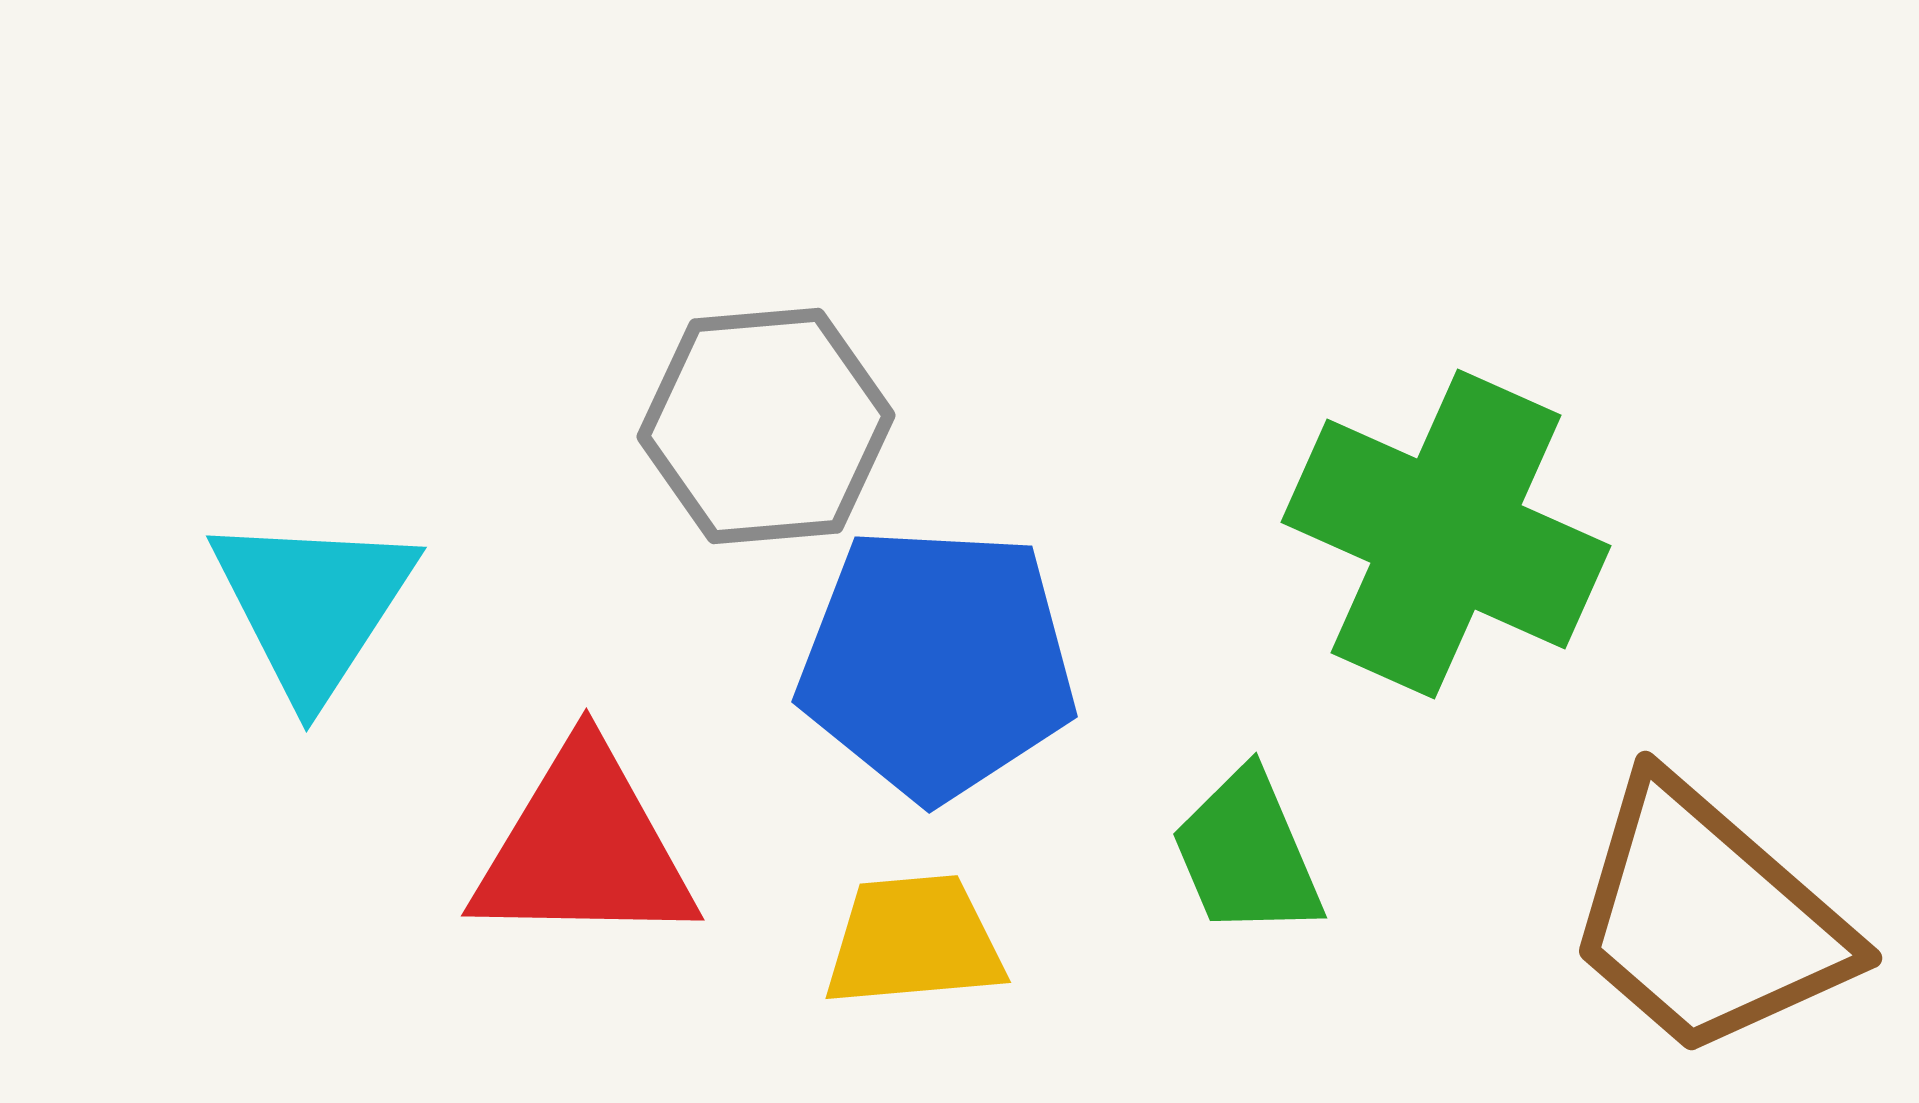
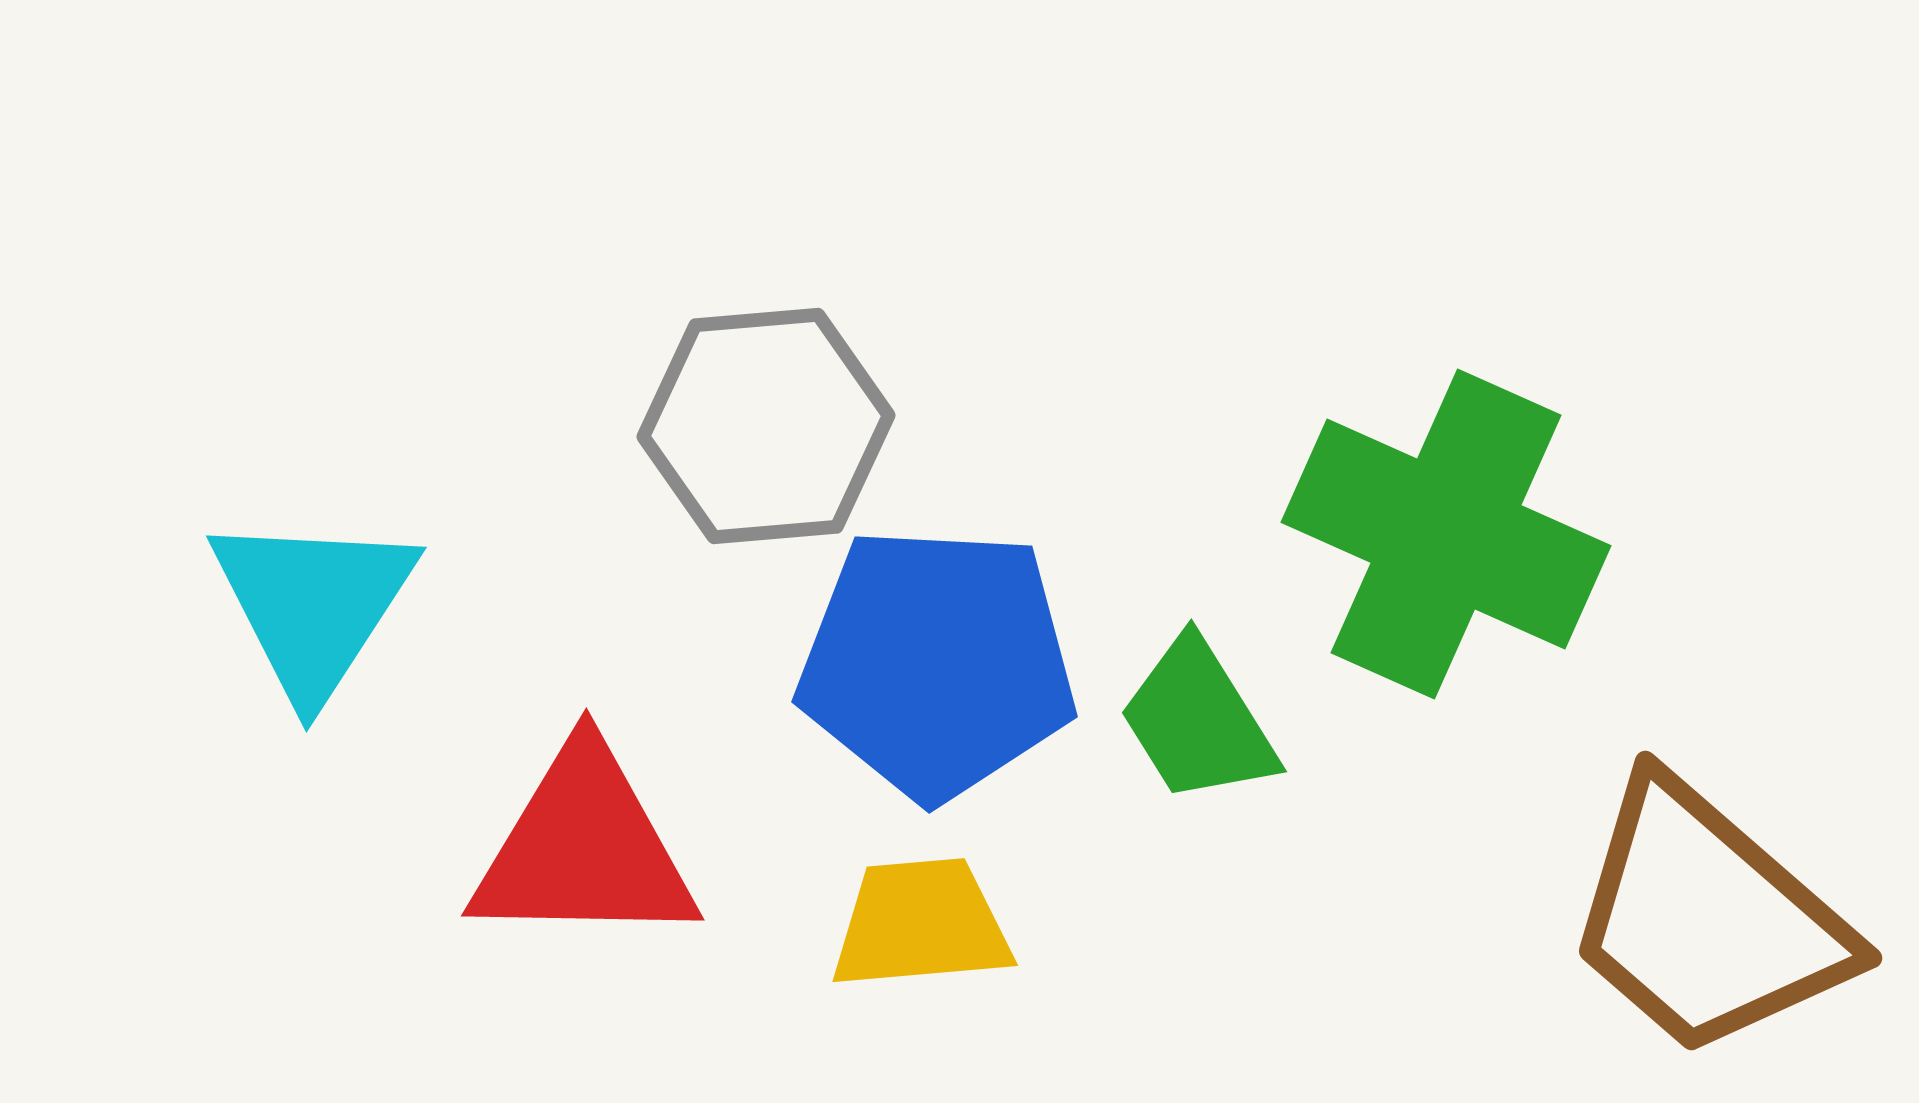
green trapezoid: moved 49 px left, 133 px up; rotated 9 degrees counterclockwise
yellow trapezoid: moved 7 px right, 17 px up
